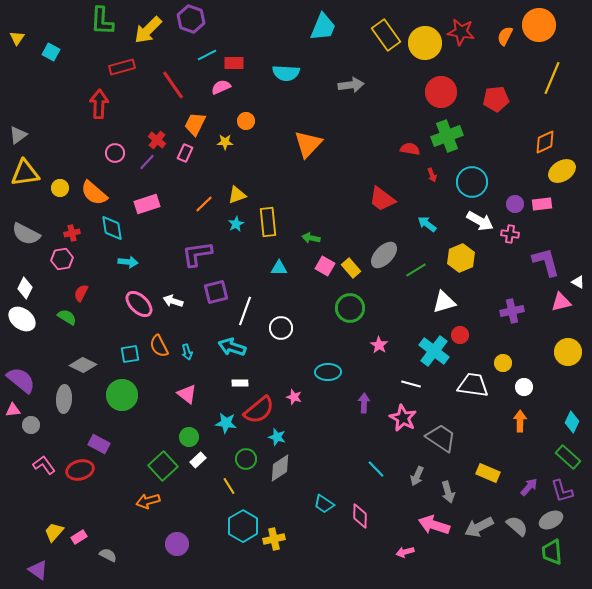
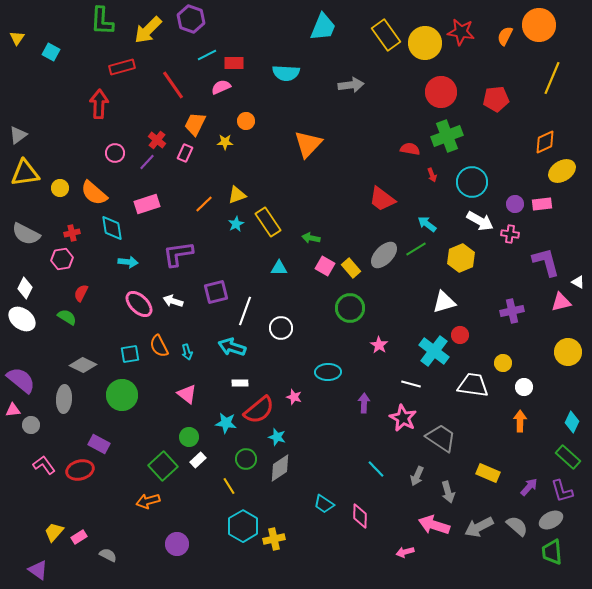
yellow rectangle at (268, 222): rotated 28 degrees counterclockwise
purple L-shape at (197, 254): moved 19 px left
green line at (416, 270): moved 21 px up
